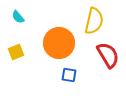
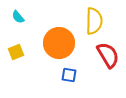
yellow semicircle: rotated 12 degrees counterclockwise
